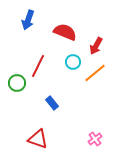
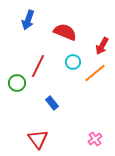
red arrow: moved 6 px right
red triangle: rotated 35 degrees clockwise
